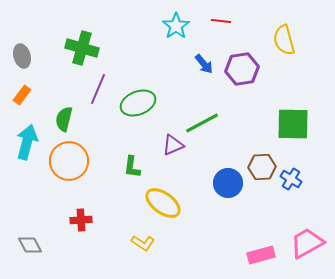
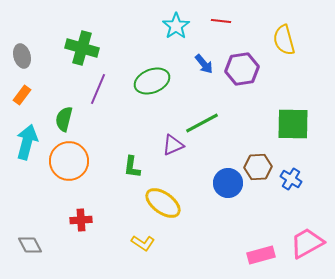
green ellipse: moved 14 px right, 22 px up
brown hexagon: moved 4 px left
